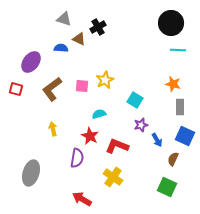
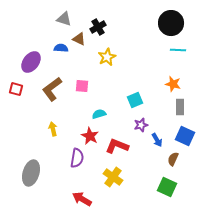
yellow star: moved 2 px right, 23 px up
cyan square: rotated 35 degrees clockwise
